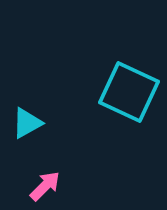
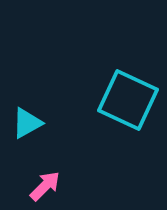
cyan square: moved 1 px left, 8 px down
